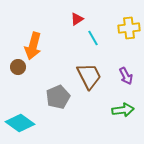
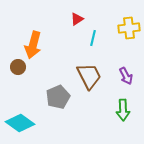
cyan line: rotated 42 degrees clockwise
orange arrow: moved 1 px up
green arrow: rotated 95 degrees clockwise
